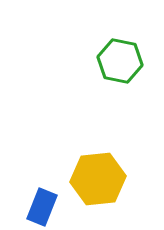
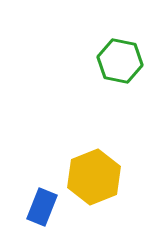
yellow hexagon: moved 4 px left, 2 px up; rotated 16 degrees counterclockwise
